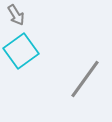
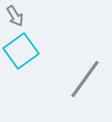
gray arrow: moved 1 px left, 1 px down
